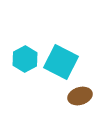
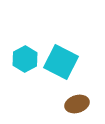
brown ellipse: moved 3 px left, 8 px down
